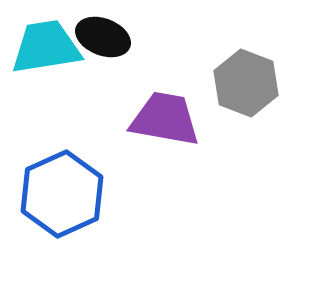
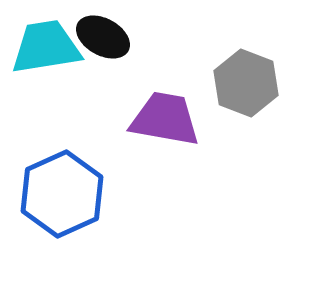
black ellipse: rotated 8 degrees clockwise
